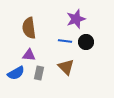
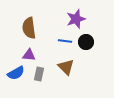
gray rectangle: moved 1 px down
